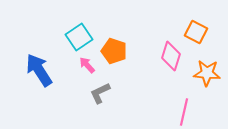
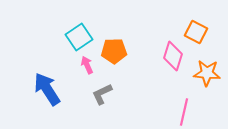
orange pentagon: rotated 20 degrees counterclockwise
pink diamond: moved 2 px right
pink arrow: rotated 18 degrees clockwise
blue arrow: moved 8 px right, 19 px down
gray L-shape: moved 2 px right, 1 px down
